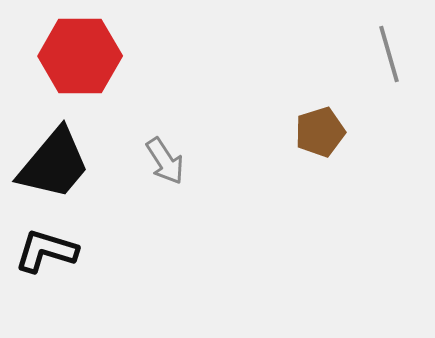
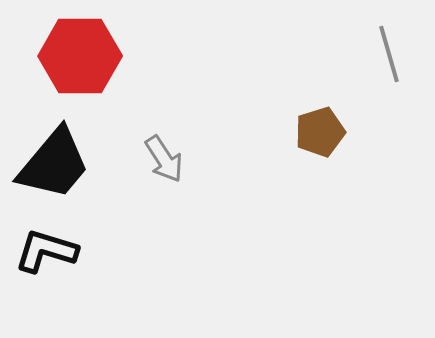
gray arrow: moved 1 px left, 2 px up
